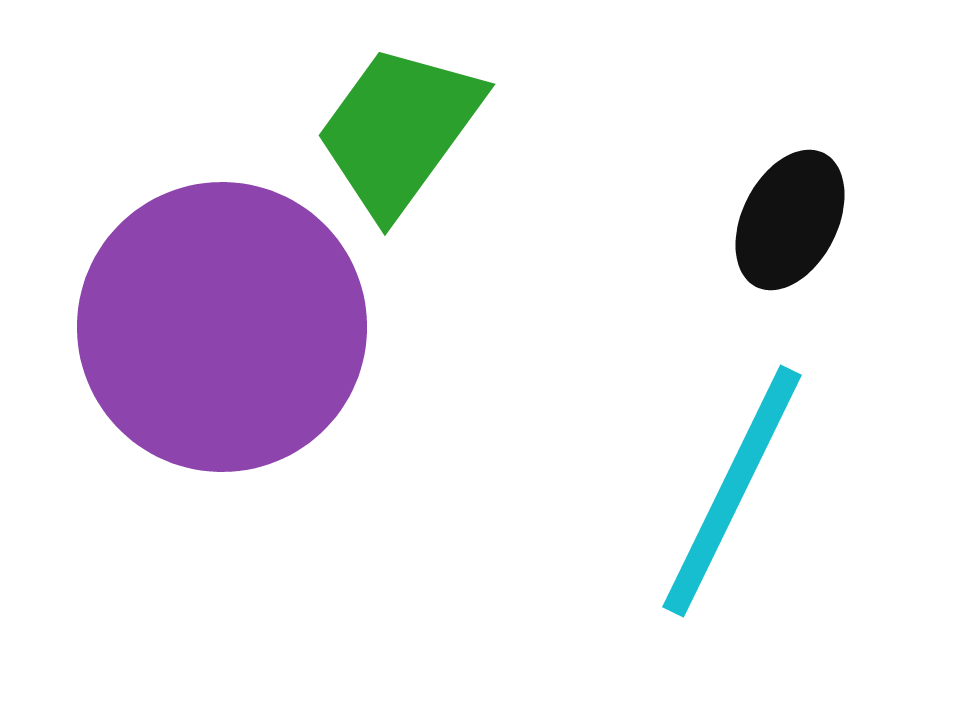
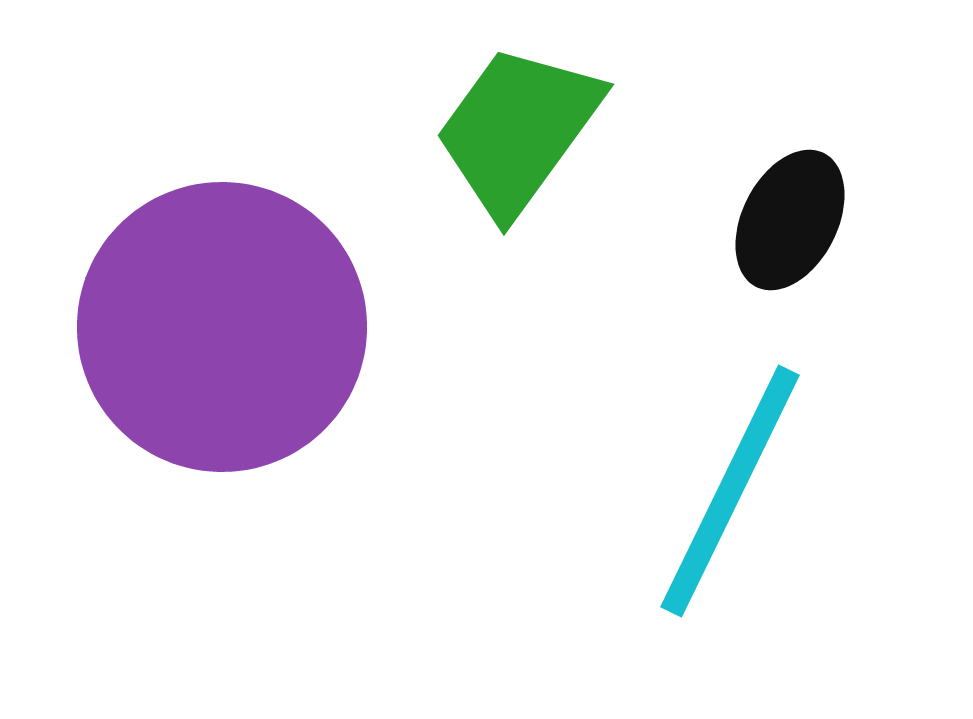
green trapezoid: moved 119 px right
cyan line: moved 2 px left
